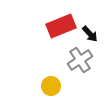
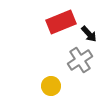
red rectangle: moved 4 px up
black arrow: moved 1 px left
